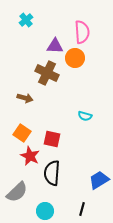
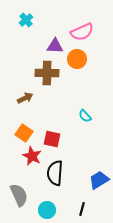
pink semicircle: rotated 70 degrees clockwise
orange circle: moved 2 px right, 1 px down
brown cross: rotated 25 degrees counterclockwise
brown arrow: rotated 42 degrees counterclockwise
cyan semicircle: rotated 32 degrees clockwise
orange square: moved 2 px right
red star: moved 2 px right
black semicircle: moved 3 px right
gray semicircle: moved 2 px right, 3 px down; rotated 70 degrees counterclockwise
cyan circle: moved 2 px right, 1 px up
